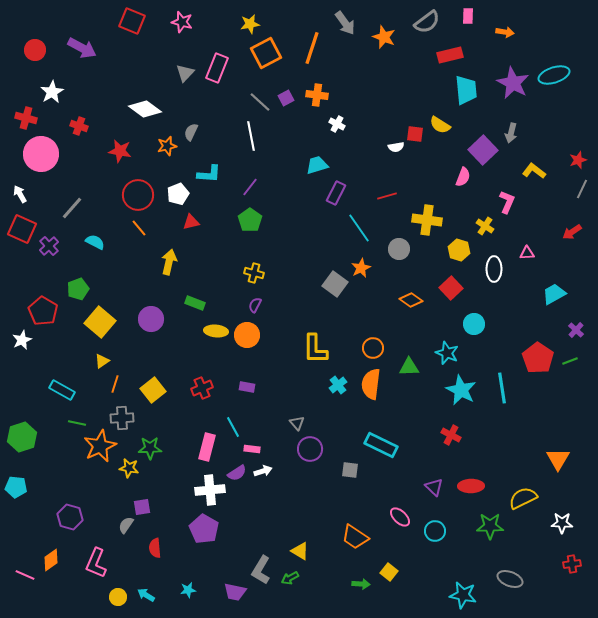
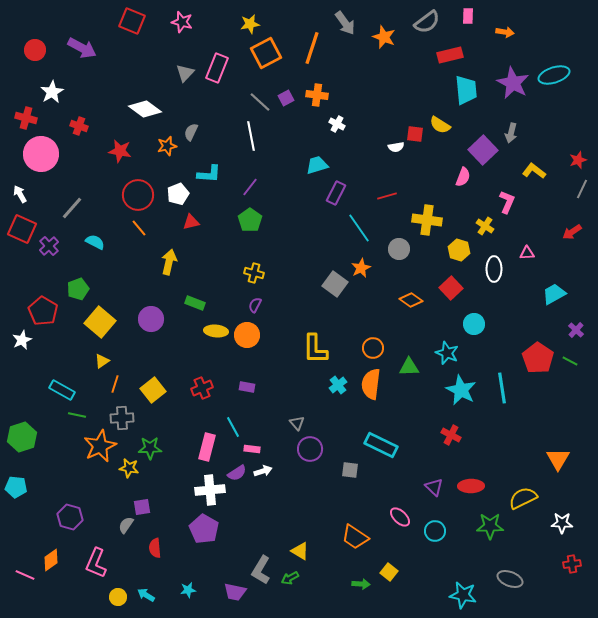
green line at (570, 361): rotated 49 degrees clockwise
green line at (77, 423): moved 8 px up
